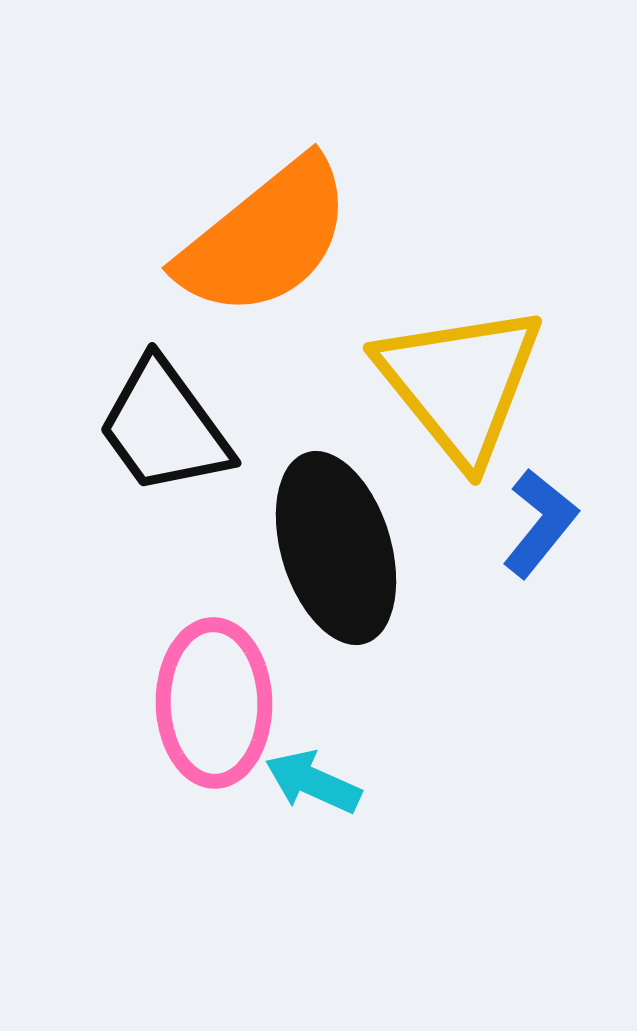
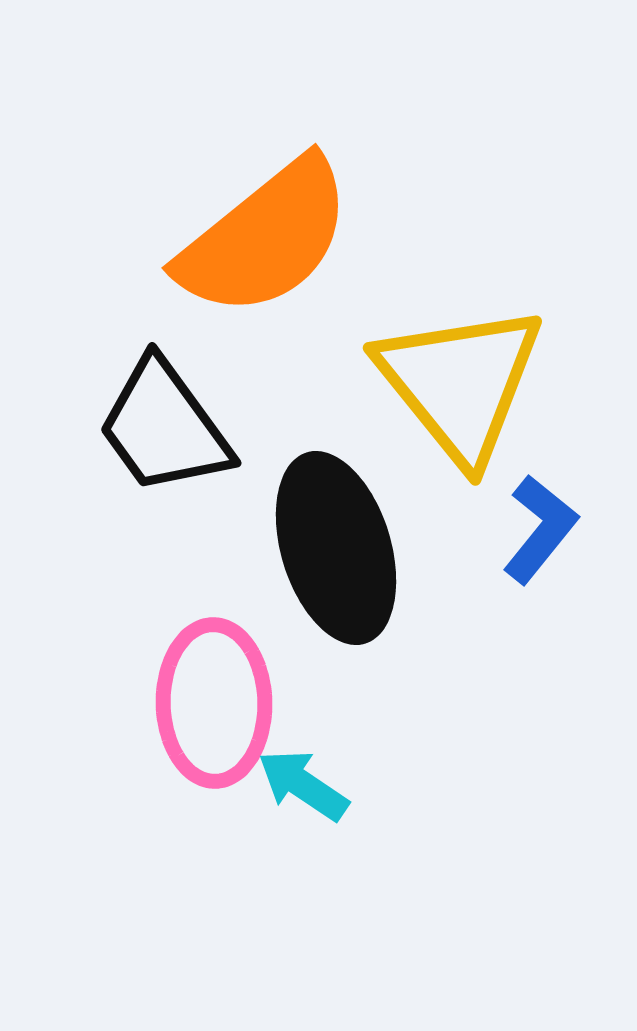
blue L-shape: moved 6 px down
cyan arrow: moved 10 px left, 3 px down; rotated 10 degrees clockwise
